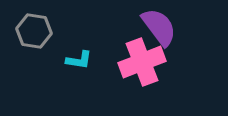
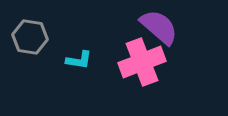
purple semicircle: rotated 12 degrees counterclockwise
gray hexagon: moved 4 px left, 6 px down
